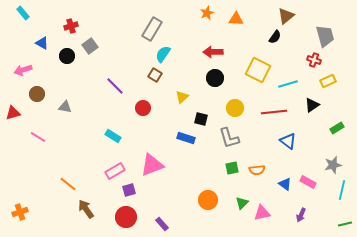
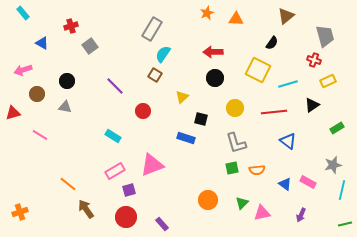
black semicircle at (275, 37): moved 3 px left, 6 px down
black circle at (67, 56): moved 25 px down
red circle at (143, 108): moved 3 px down
pink line at (38, 137): moved 2 px right, 2 px up
gray L-shape at (229, 138): moved 7 px right, 5 px down
